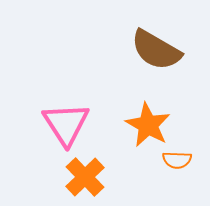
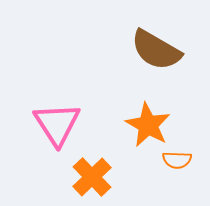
pink triangle: moved 9 px left
orange cross: moved 7 px right
